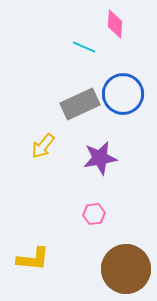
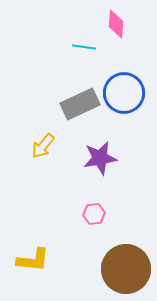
pink diamond: moved 1 px right
cyan line: rotated 15 degrees counterclockwise
blue circle: moved 1 px right, 1 px up
yellow L-shape: moved 1 px down
